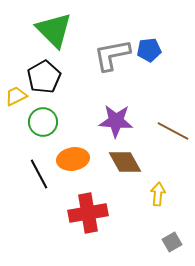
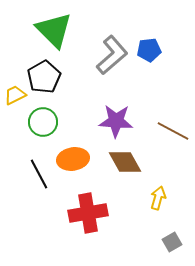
gray L-shape: rotated 150 degrees clockwise
yellow trapezoid: moved 1 px left, 1 px up
yellow arrow: moved 4 px down; rotated 10 degrees clockwise
